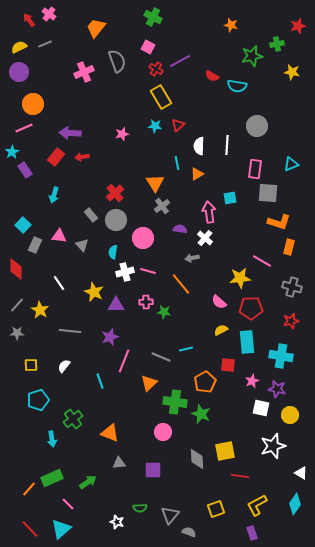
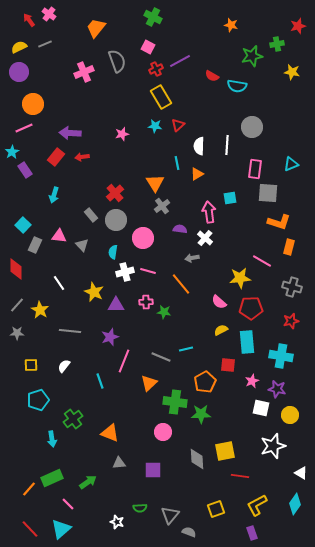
red cross at (156, 69): rotated 32 degrees clockwise
gray circle at (257, 126): moved 5 px left, 1 px down
green star at (201, 414): rotated 24 degrees counterclockwise
